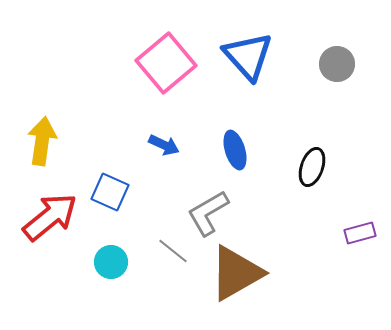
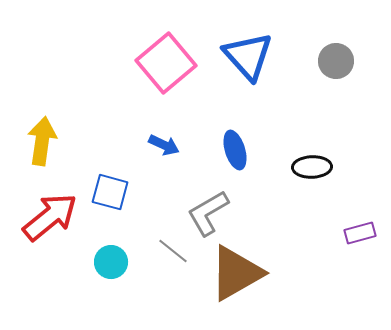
gray circle: moved 1 px left, 3 px up
black ellipse: rotated 69 degrees clockwise
blue square: rotated 9 degrees counterclockwise
